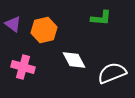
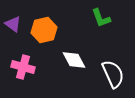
green L-shape: rotated 65 degrees clockwise
white semicircle: moved 1 px right, 1 px down; rotated 88 degrees clockwise
